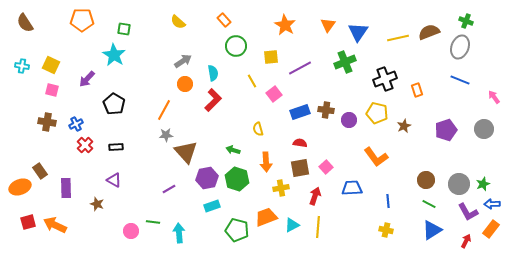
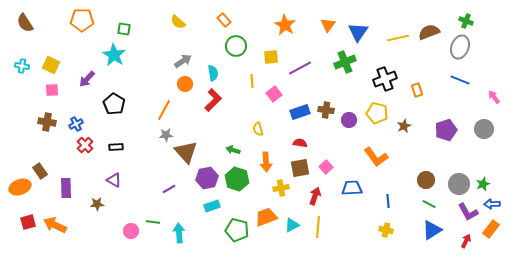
yellow line at (252, 81): rotated 24 degrees clockwise
pink square at (52, 90): rotated 16 degrees counterclockwise
brown star at (97, 204): rotated 24 degrees counterclockwise
